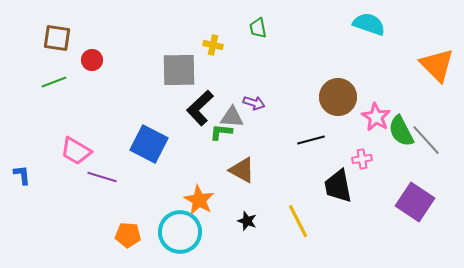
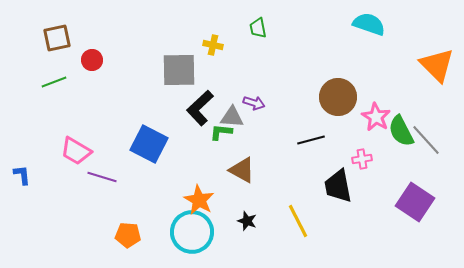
brown square: rotated 20 degrees counterclockwise
cyan circle: moved 12 px right
